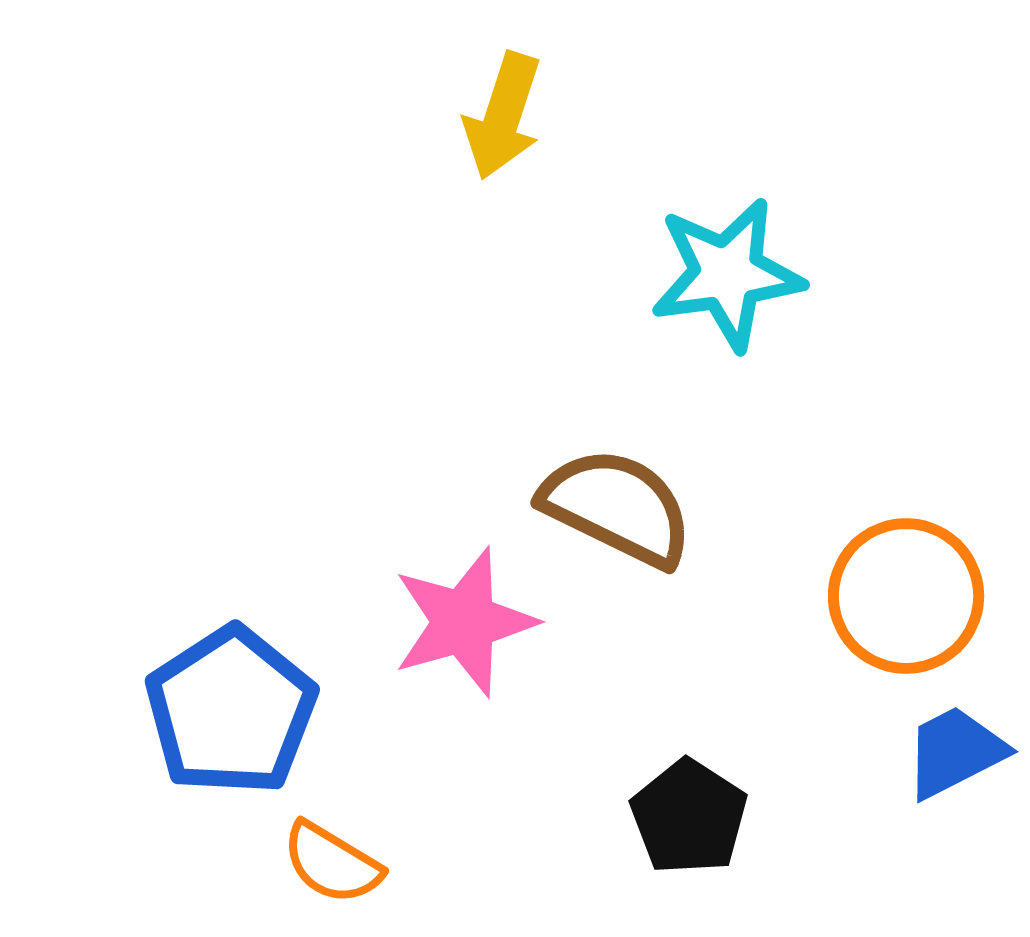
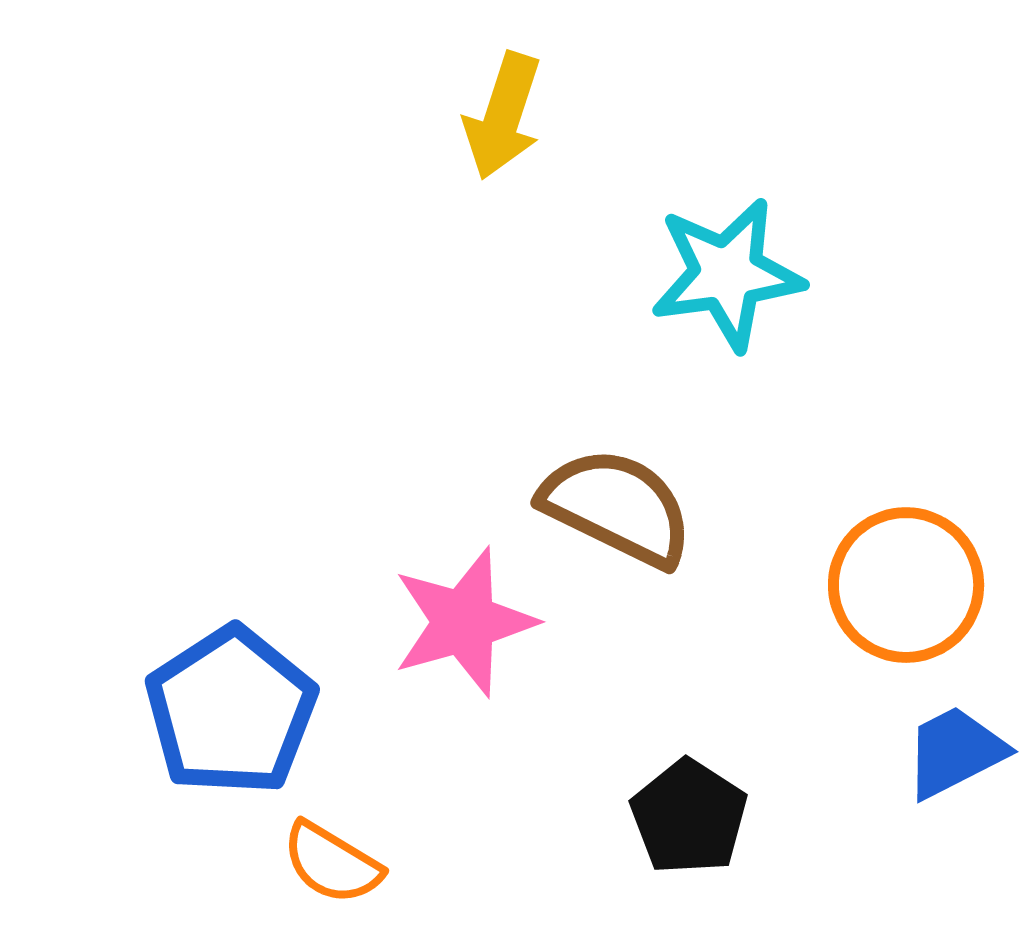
orange circle: moved 11 px up
